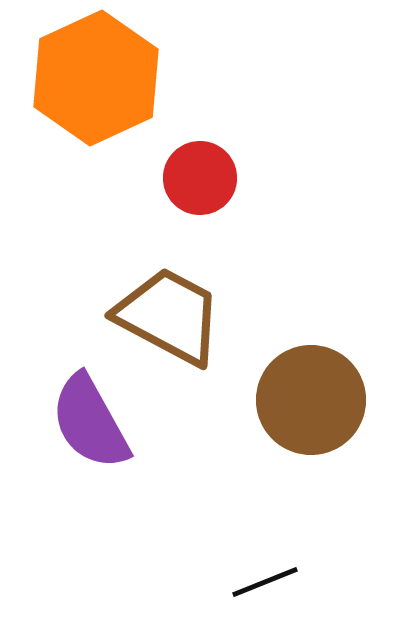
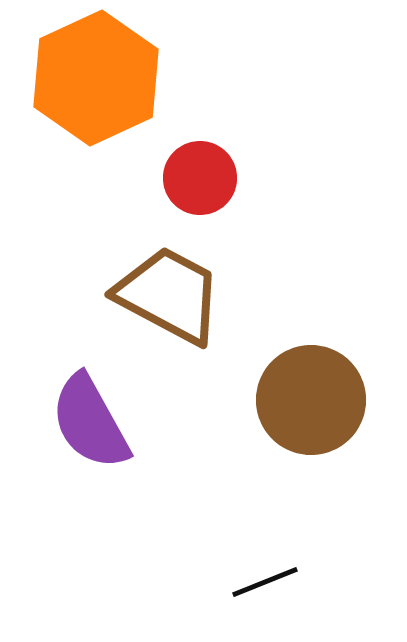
brown trapezoid: moved 21 px up
